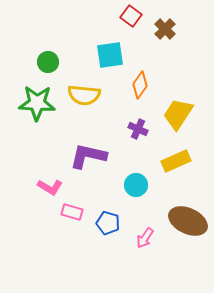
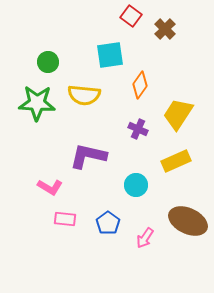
pink rectangle: moved 7 px left, 7 px down; rotated 10 degrees counterclockwise
blue pentagon: rotated 20 degrees clockwise
